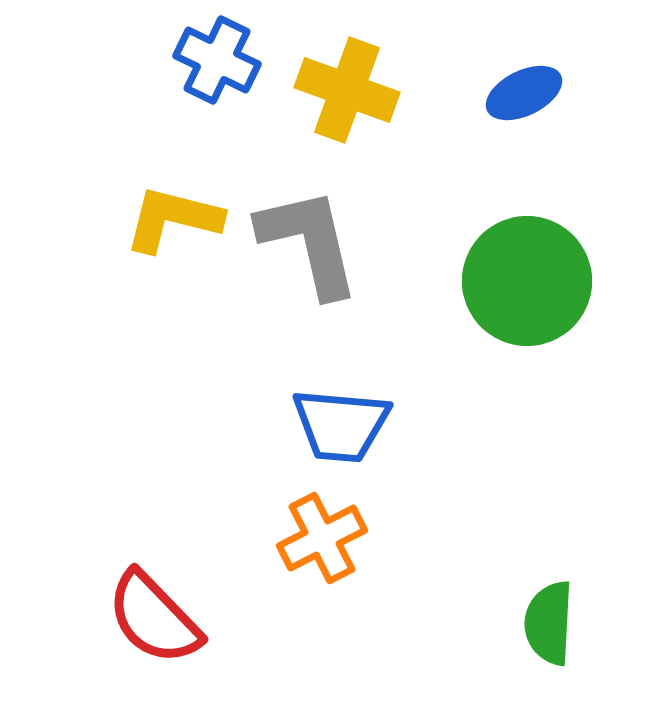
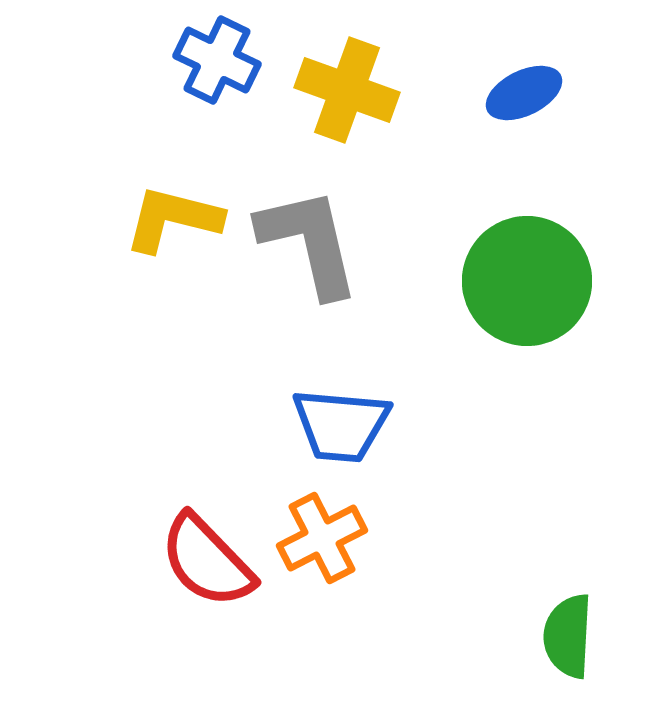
red semicircle: moved 53 px right, 57 px up
green semicircle: moved 19 px right, 13 px down
